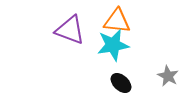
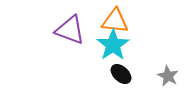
orange triangle: moved 2 px left
cyan star: rotated 24 degrees counterclockwise
black ellipse: moved 9 px up
